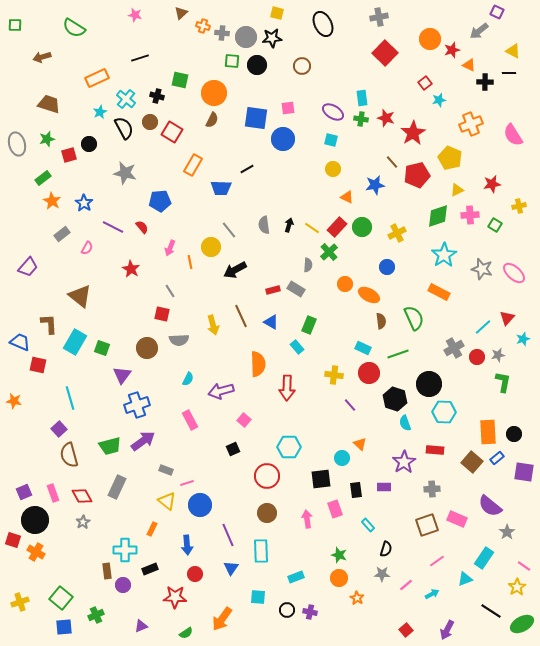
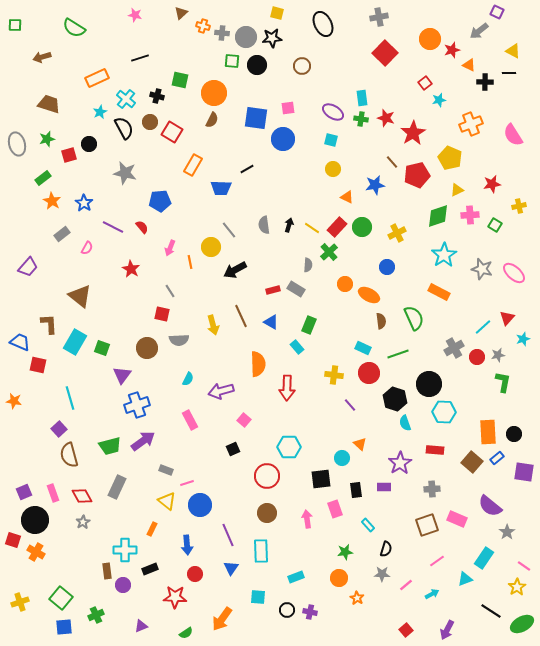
purple star at (404, 462): moved 4 px left, 1 px down
green star at (339, 555): moved 6 px right, 3 px up; rotated 28 degrees counterclockwise
